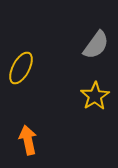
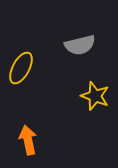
gray semicircle: moved 16 px left; rotated 40 degrees clockwise
yellow star: rotated 20 degrees counterclockwise
